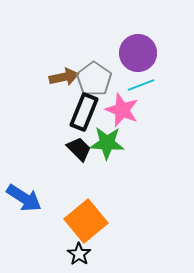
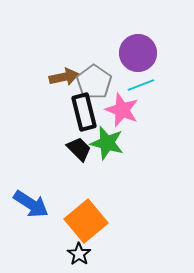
gray pentagon: moved 3 px down
black rectangle: rotated 36 degrees counterclockwise
green star: rotated 12 degrees clockwise
blue arrow: moved 7 px right, 6 px down
